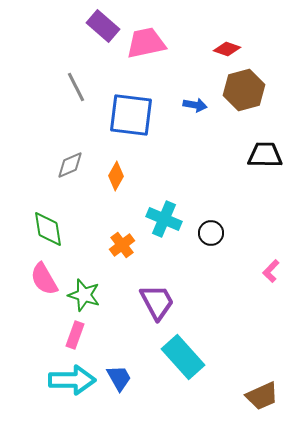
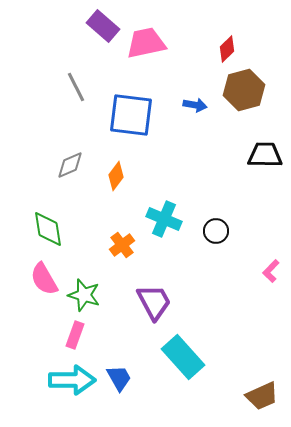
red diamond: rotated 64 degrees counterclockwise
orange diamond: rotated 8 degrees clockwise
black circle: moved 5 px right, 2 px up
purple trapezoid: moved 3 px left
